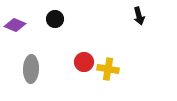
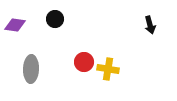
black arrow: moved 11 px right, 9 px down
purple diamond: rotated 15 degrees counterclockwise
